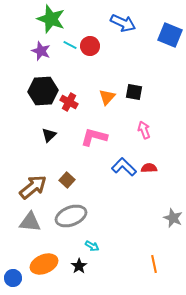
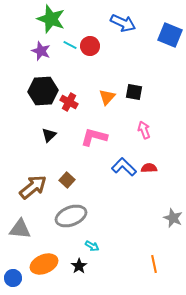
gray triangle: moved 10 px left, 7 px down
